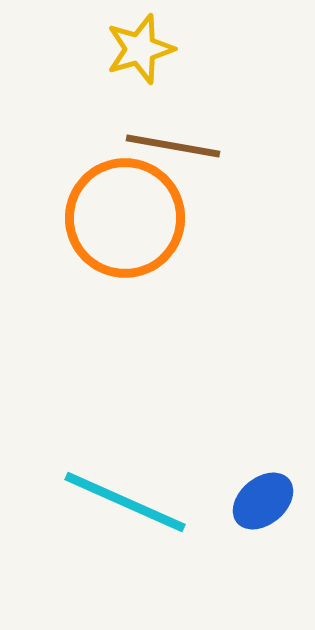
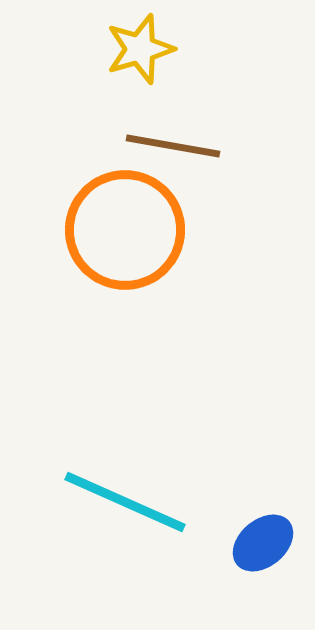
orange circle: moved 12 px down
blue ellipse: moved 42 px down
